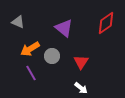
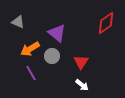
purple triangle: moved 7 px left, 5 px down
white arrow: moved 1 px right, 3 px up
